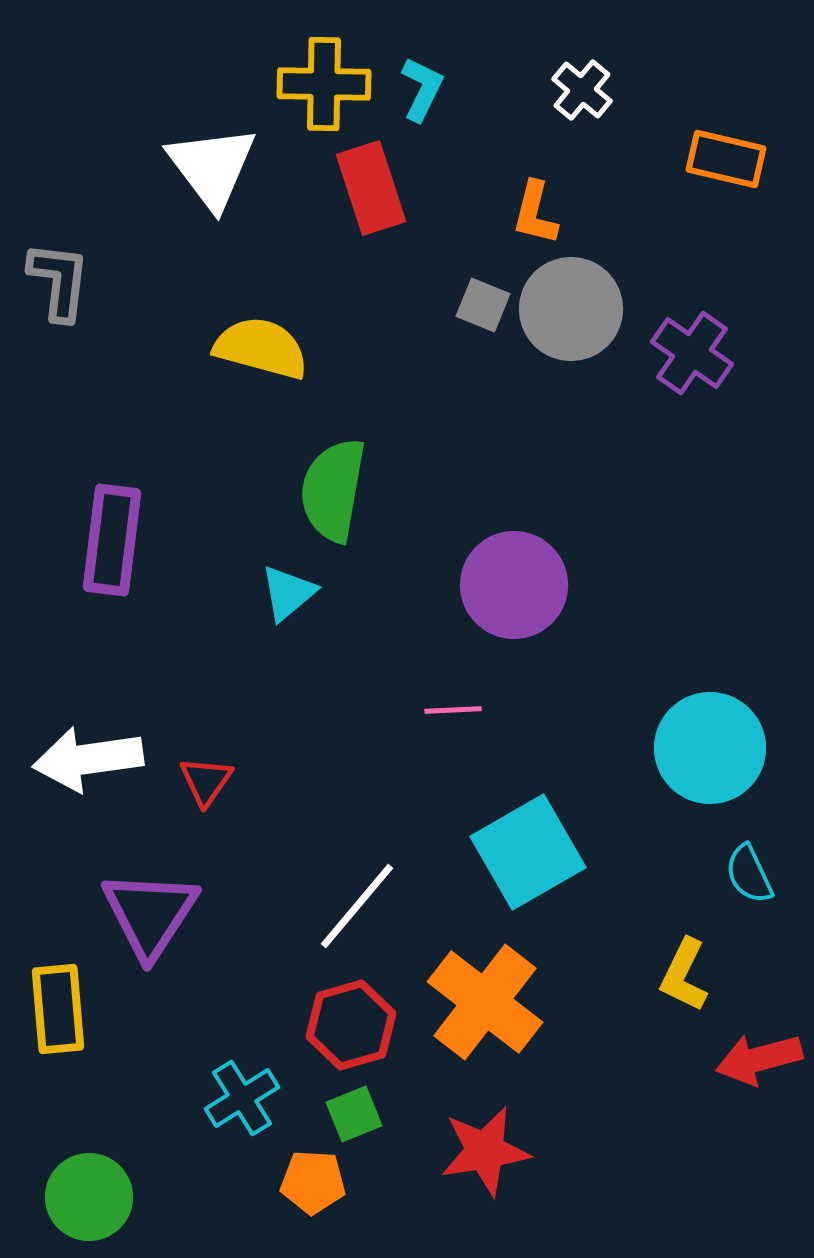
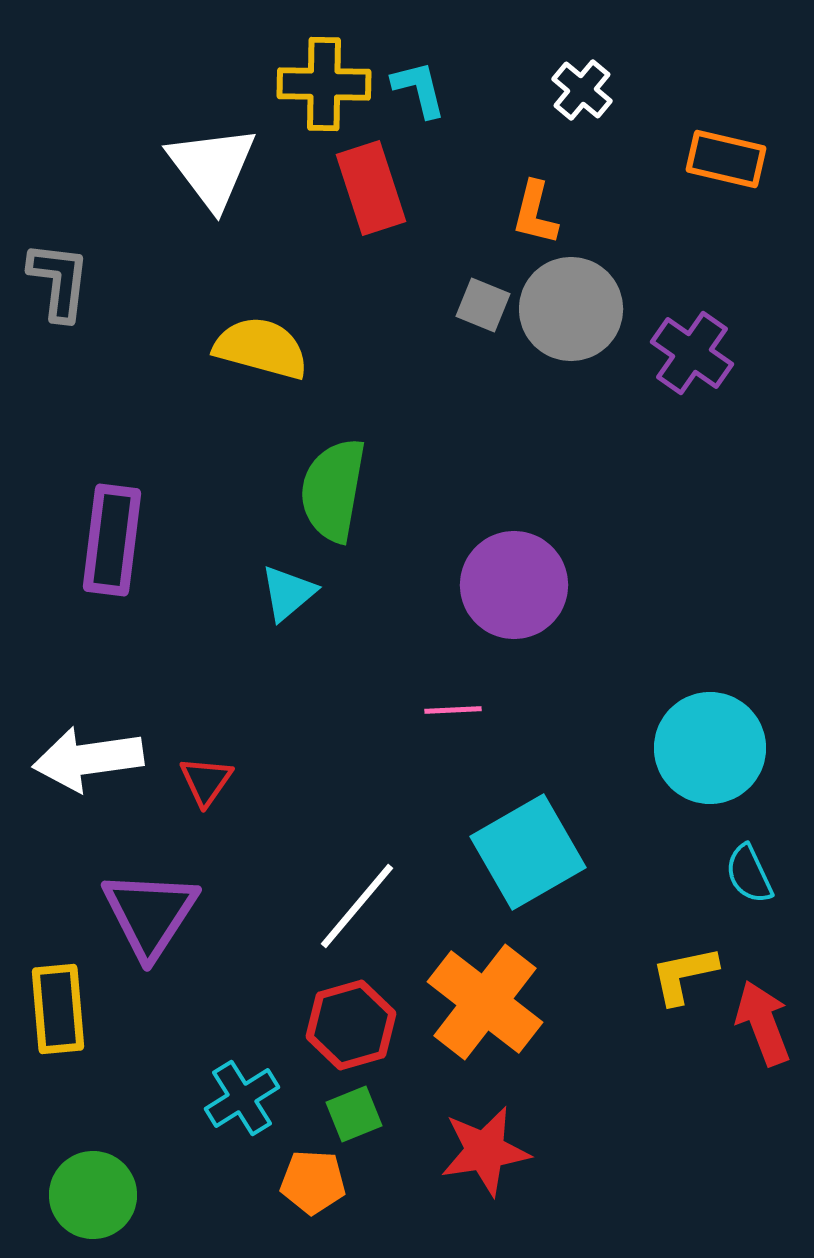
cyan L-shape: moved 3 px left; rotated 40 degrees counterclockwise
yellow L-shape: rotated 52 degrees clockwise
red arrow: moved 4 px right, 36 px up; rotated 84 degrees clockwise
green circle: moved 4 px right, 2 px up
